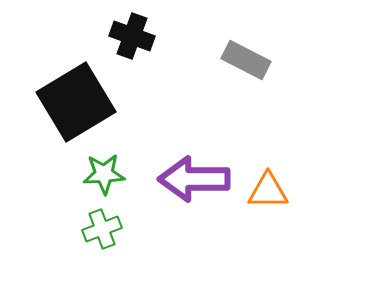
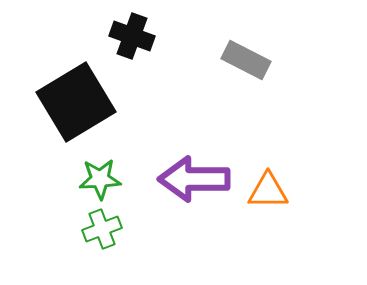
green star: moved 4 px left, 5 px down
